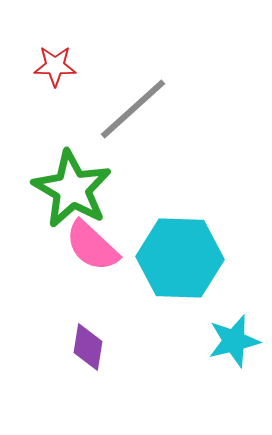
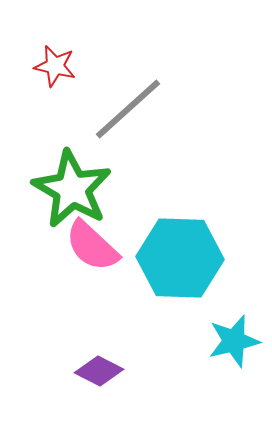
red star: rotated 12 degrees clockwise
gray line: moved 5 px left
purple diamond: moved 11 px right, 24 px down; rotated 72 degrees counterclockwise
